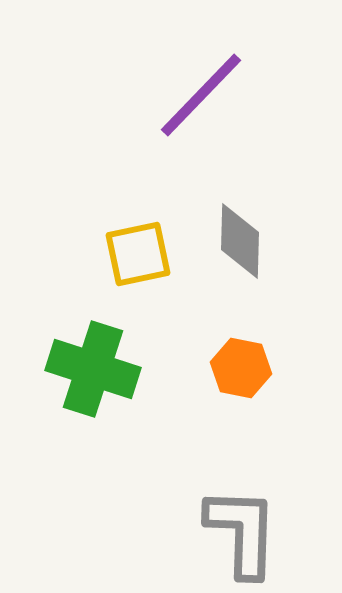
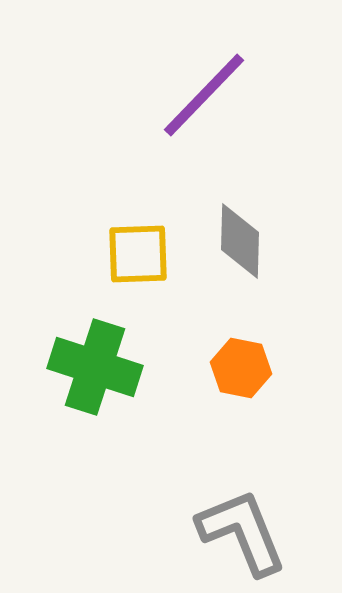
purple line: moved 3 px right
yellow square: rotated 10 degrees clockwise
green cross: moved 2 px right, 2 px up
gray L-shape: rotated 24 degrees counterclockwise
